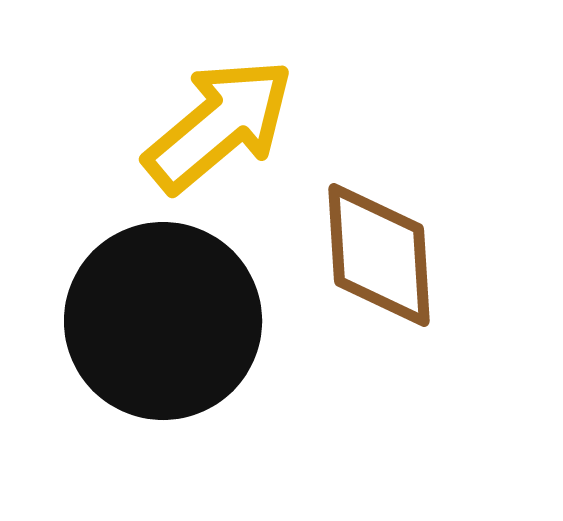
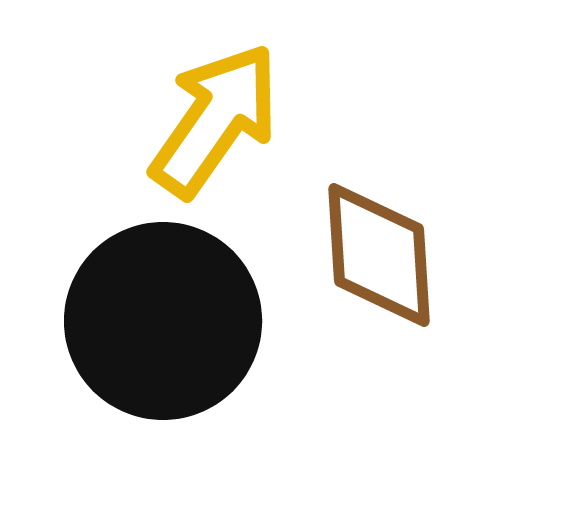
yellow arrow: moved 4 px left, 5 px up; rotated 15 degrees counterclockwise
